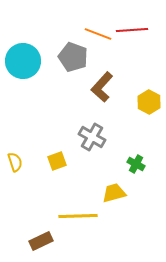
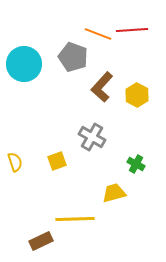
cyan circle: moved 1 px right, 3 px down
yellow hexagon: moved 12 px left, 7 px up
yellow line: moved 3 px left, 3 px down
